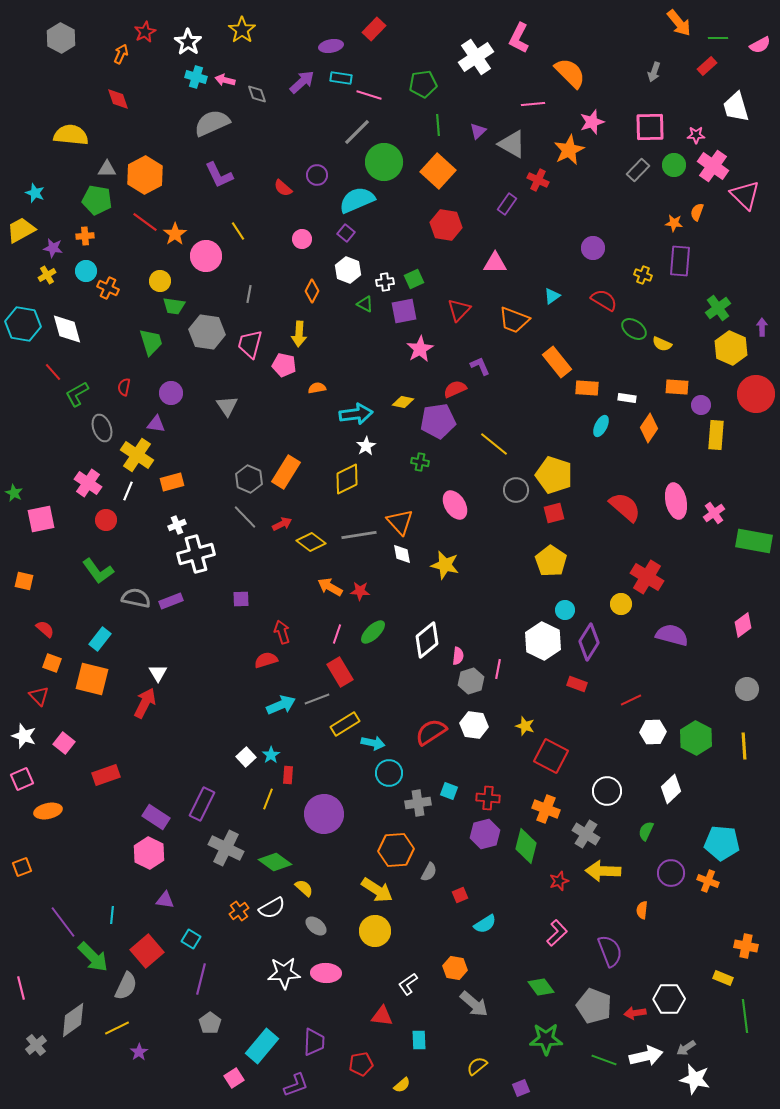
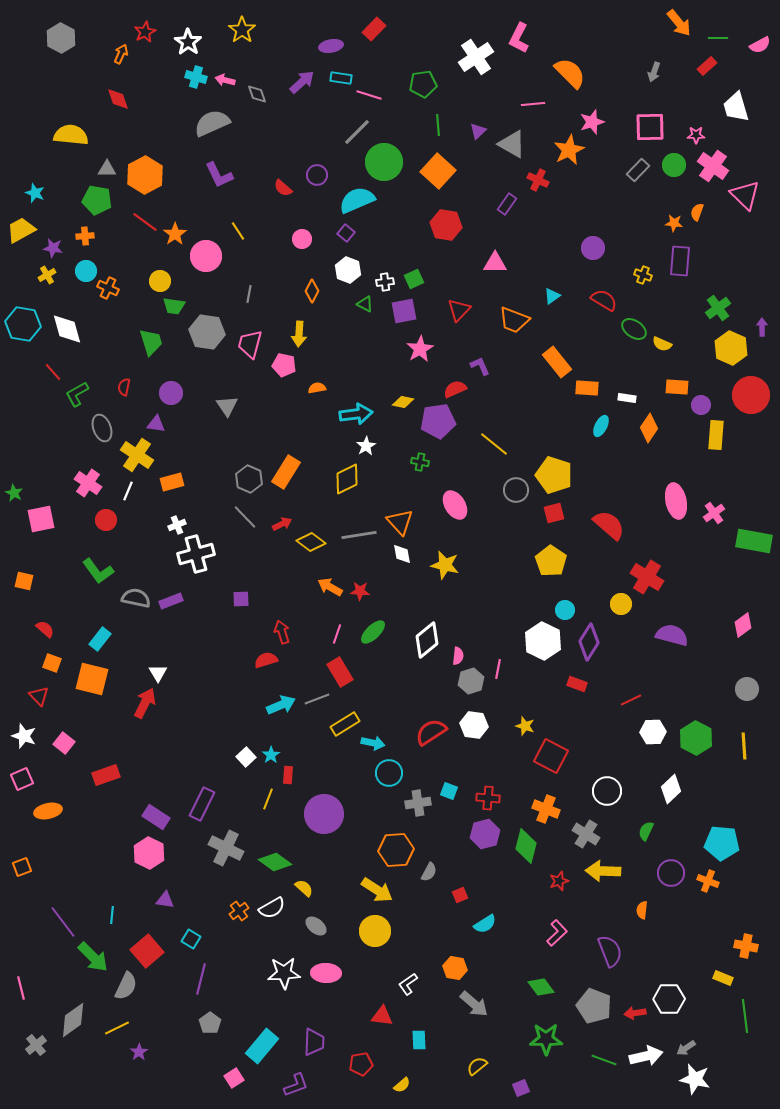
red circle at (756, 394): moved 5 px left, 1 px down
red semicircle at (625, 507): moved 16 px left, 18 px down
